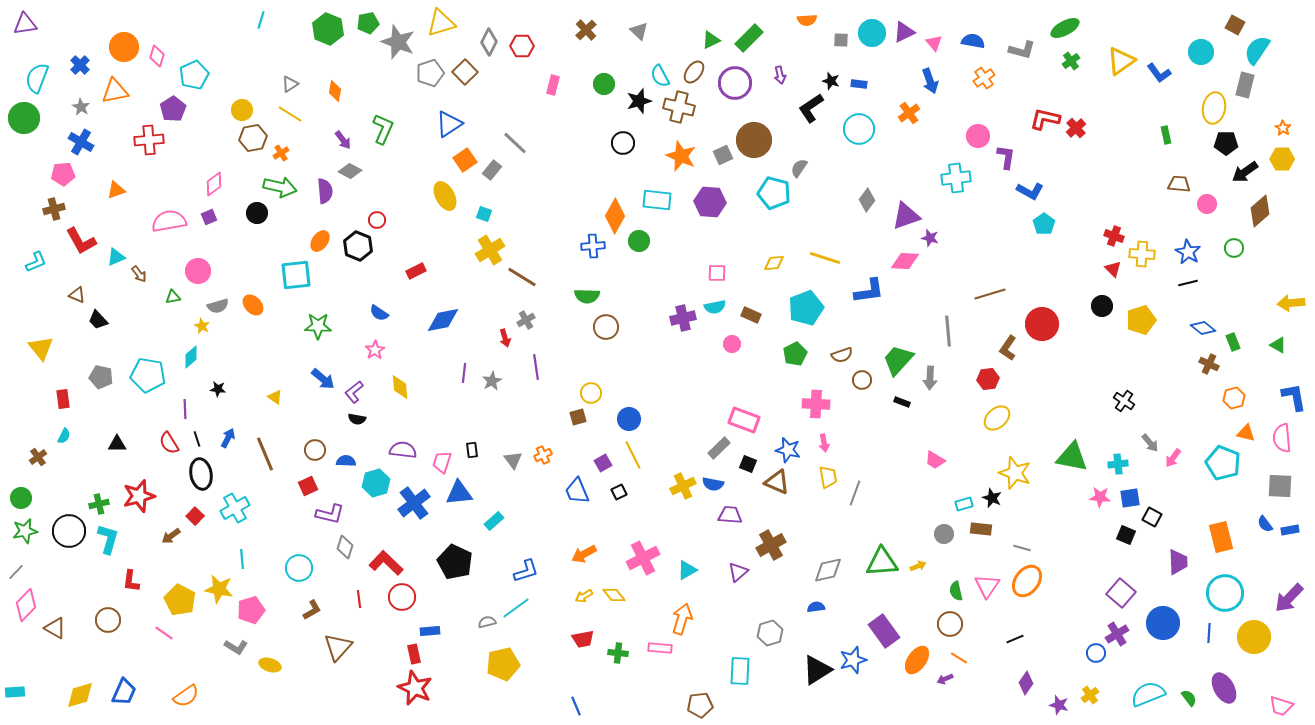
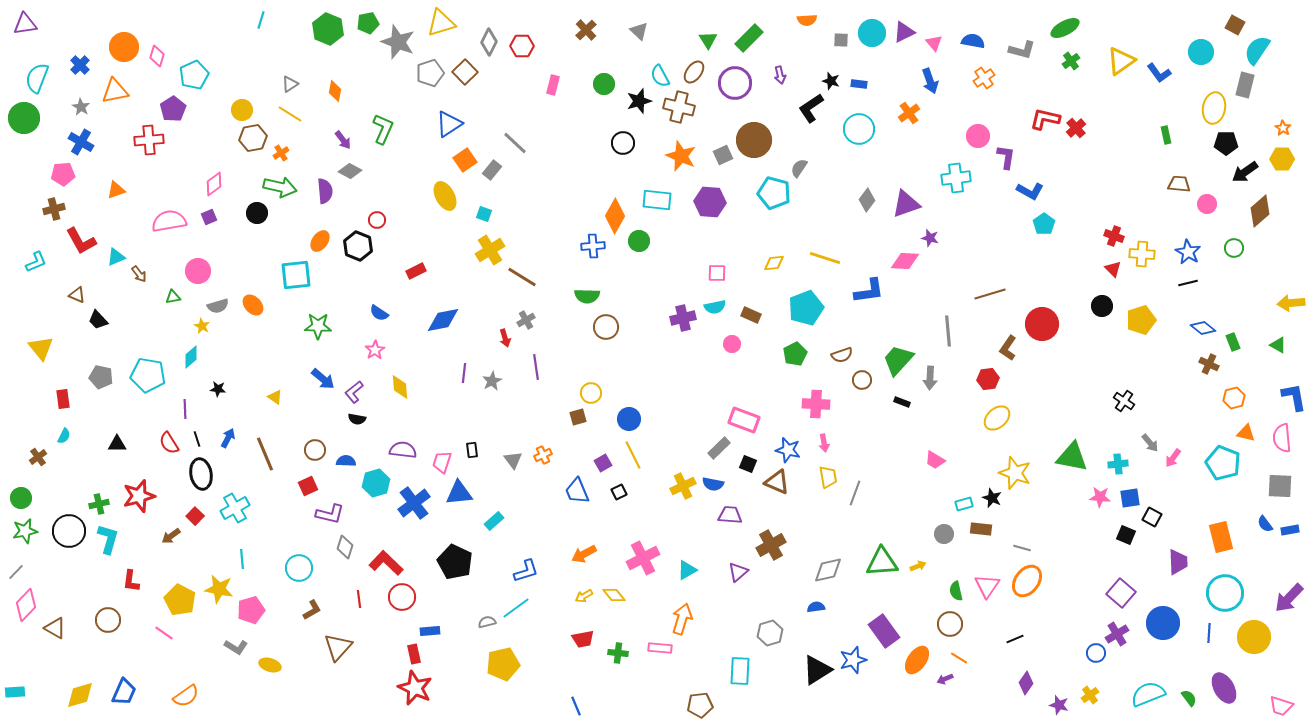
green triangle at (711, 40): moved 3 px left; rotated 36 degrees counterclockwise
purple triangle at (906, 216): moved 12 px up
